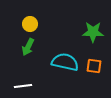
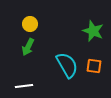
green star: moved 1 px up; rotated 20 degrees clockwise
cyan semicircle: moved 2 px right, 3 px down; rotated 48 degrees clockwise
white line: moved 1 px right
